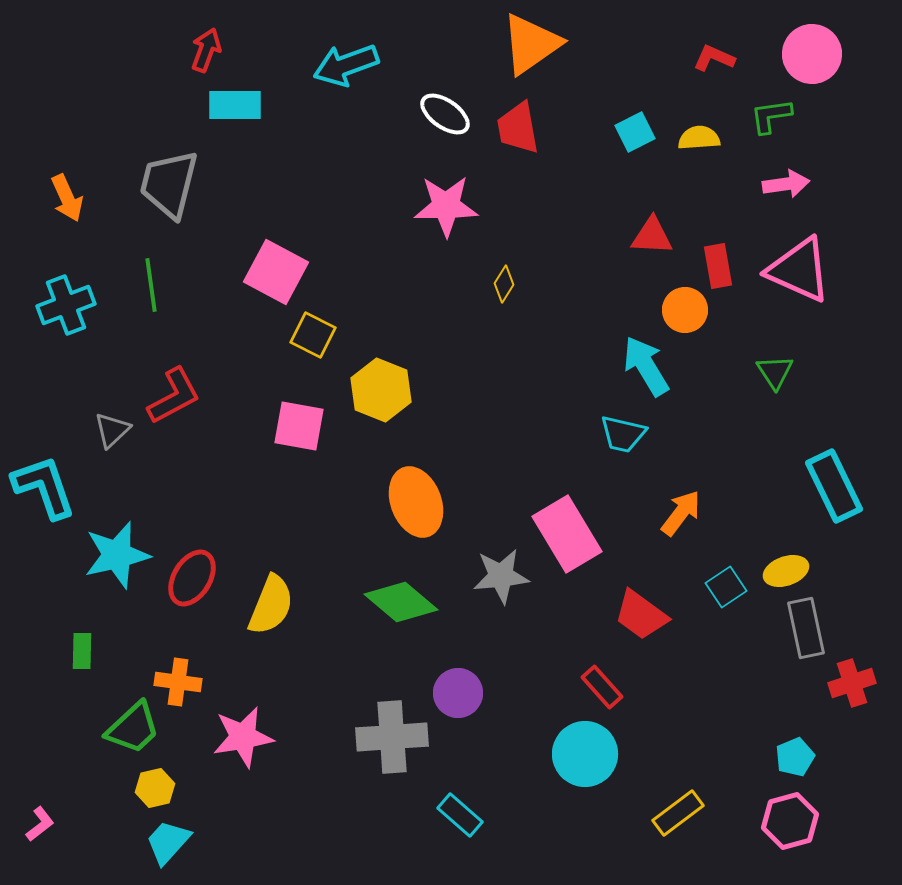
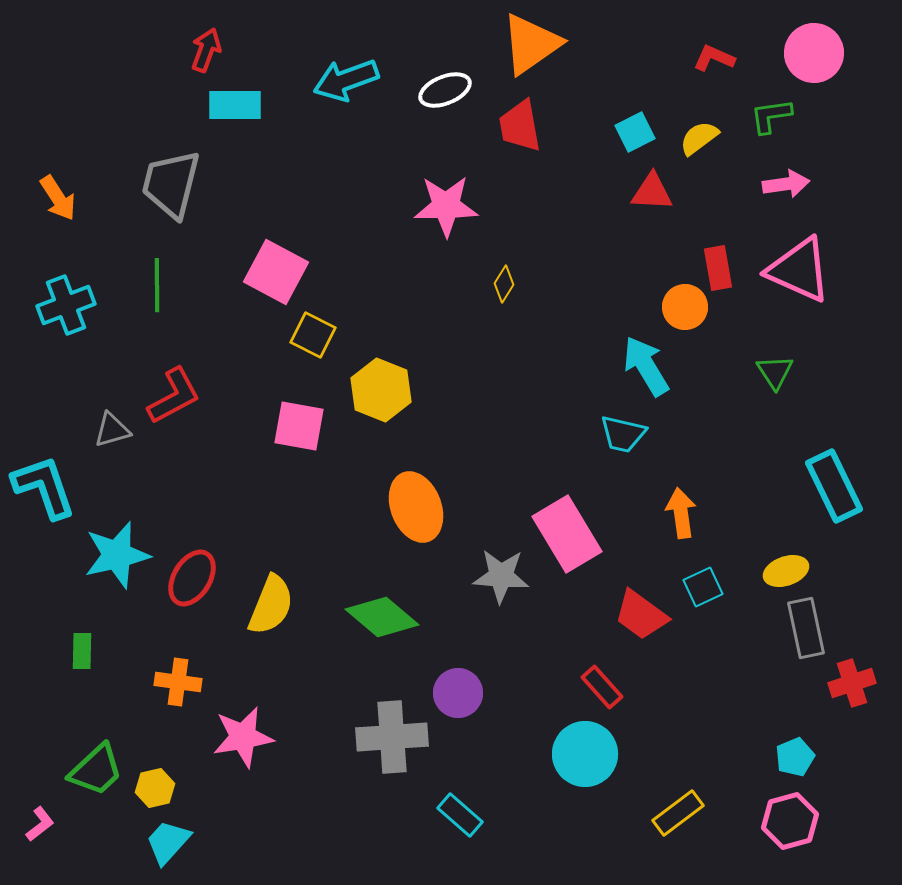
pink circle at (812, 54): moved 2 px right, 1 px up
cyan arrow at (346, 65): moved 15 px down
white ellipse at (445, 114): moved 24 px up; rotated 57 degrees counterclockwise
red trapezoid at (518, 128): moved 2 px right, 2 px up
yellow semicircle at (699, 138): rotated 33 degrees counterclockwise
gray trapezoid at (169, 184): moved 2 px right
orange arrow at (67, 198): moved 9 px left; rotated 9 degrees counterclockwise
red triangle at (652, 236): moved 44 px up
red rectangle at (718, 266): moved 2 px down
green line at (151, 285): moved 6 px right; rotated 8 degrees clockwise
orange circle at (685, 310): moved 3 px up
gray triangle at (112, 430): rotated 27 degrees clockwise
orange ellipse at (416, 502): moved 5 px down
orange arrow at (681, 513): rotated 45 degrees counterclockwise
gray star at (501, 576): rotated 10 degrees clockwise
cyan square at (726, 587): moved 23 px left; rotated 9 degrees clockwise
green diamond at (401, 602): moved 19 px left, 15 px down
green trapezoid at (133, 728): moved 37 px left, 42 px down
